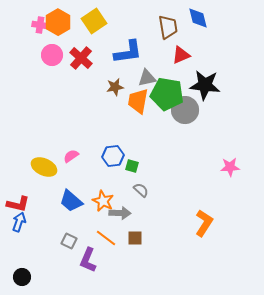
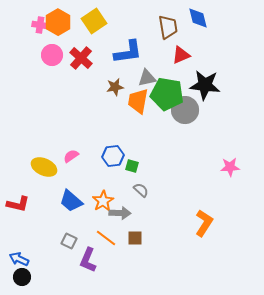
orange star: rotated 15 degrees clockwise
blue arrow: moved 37 px down; rotated 84 degrees counterclockwise
